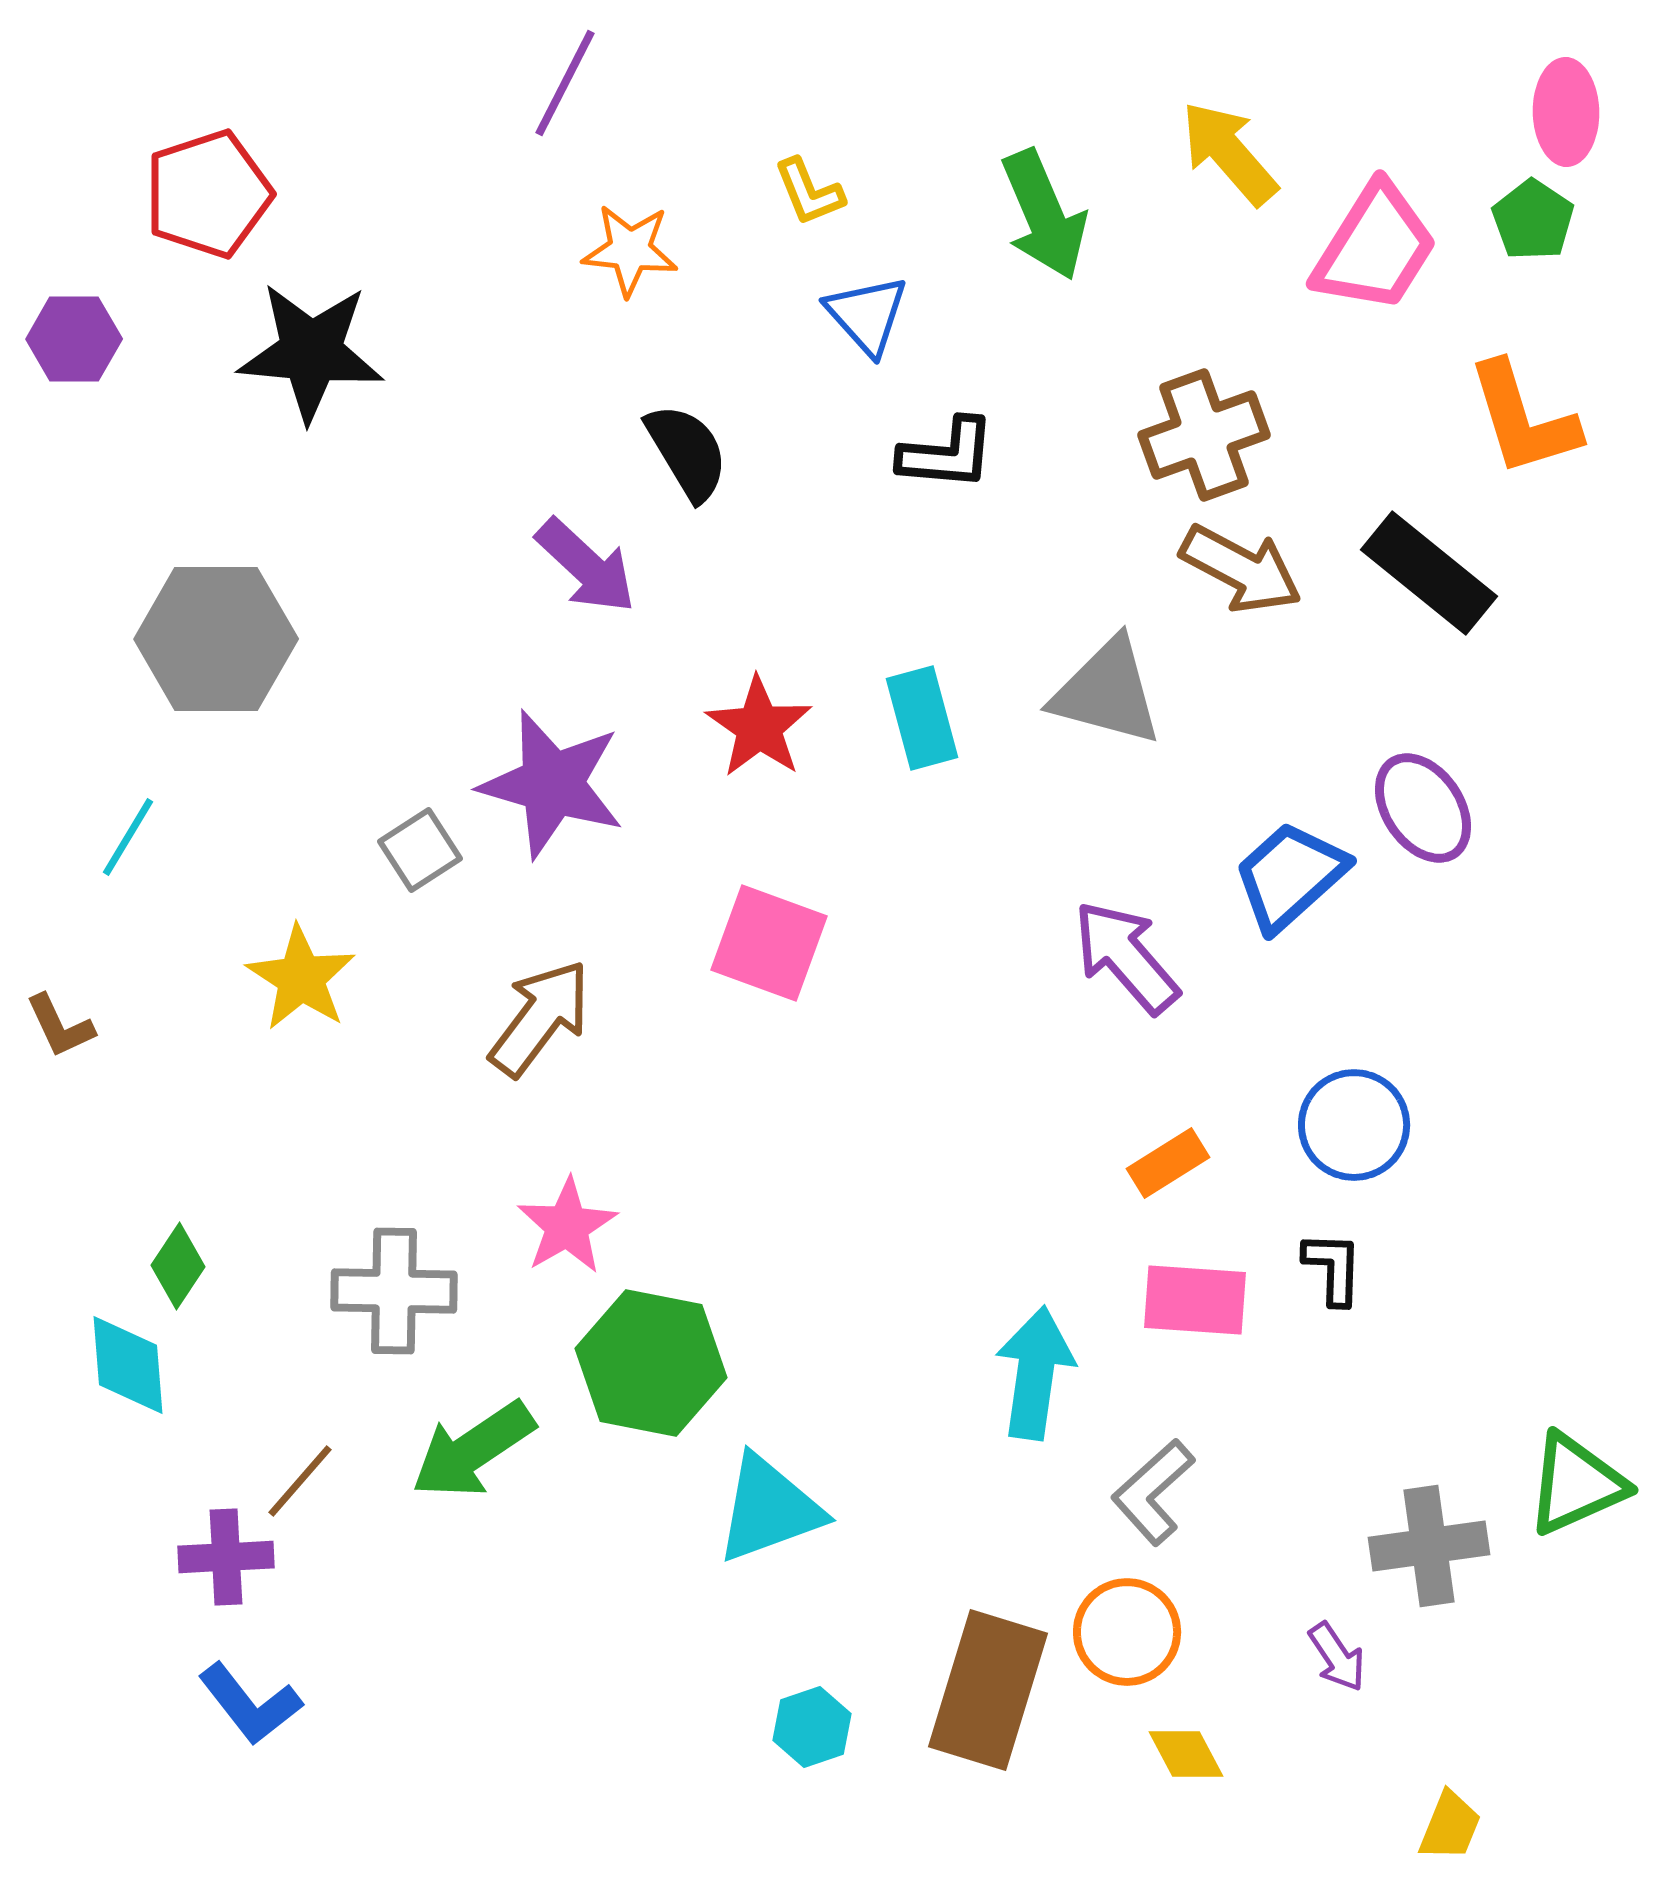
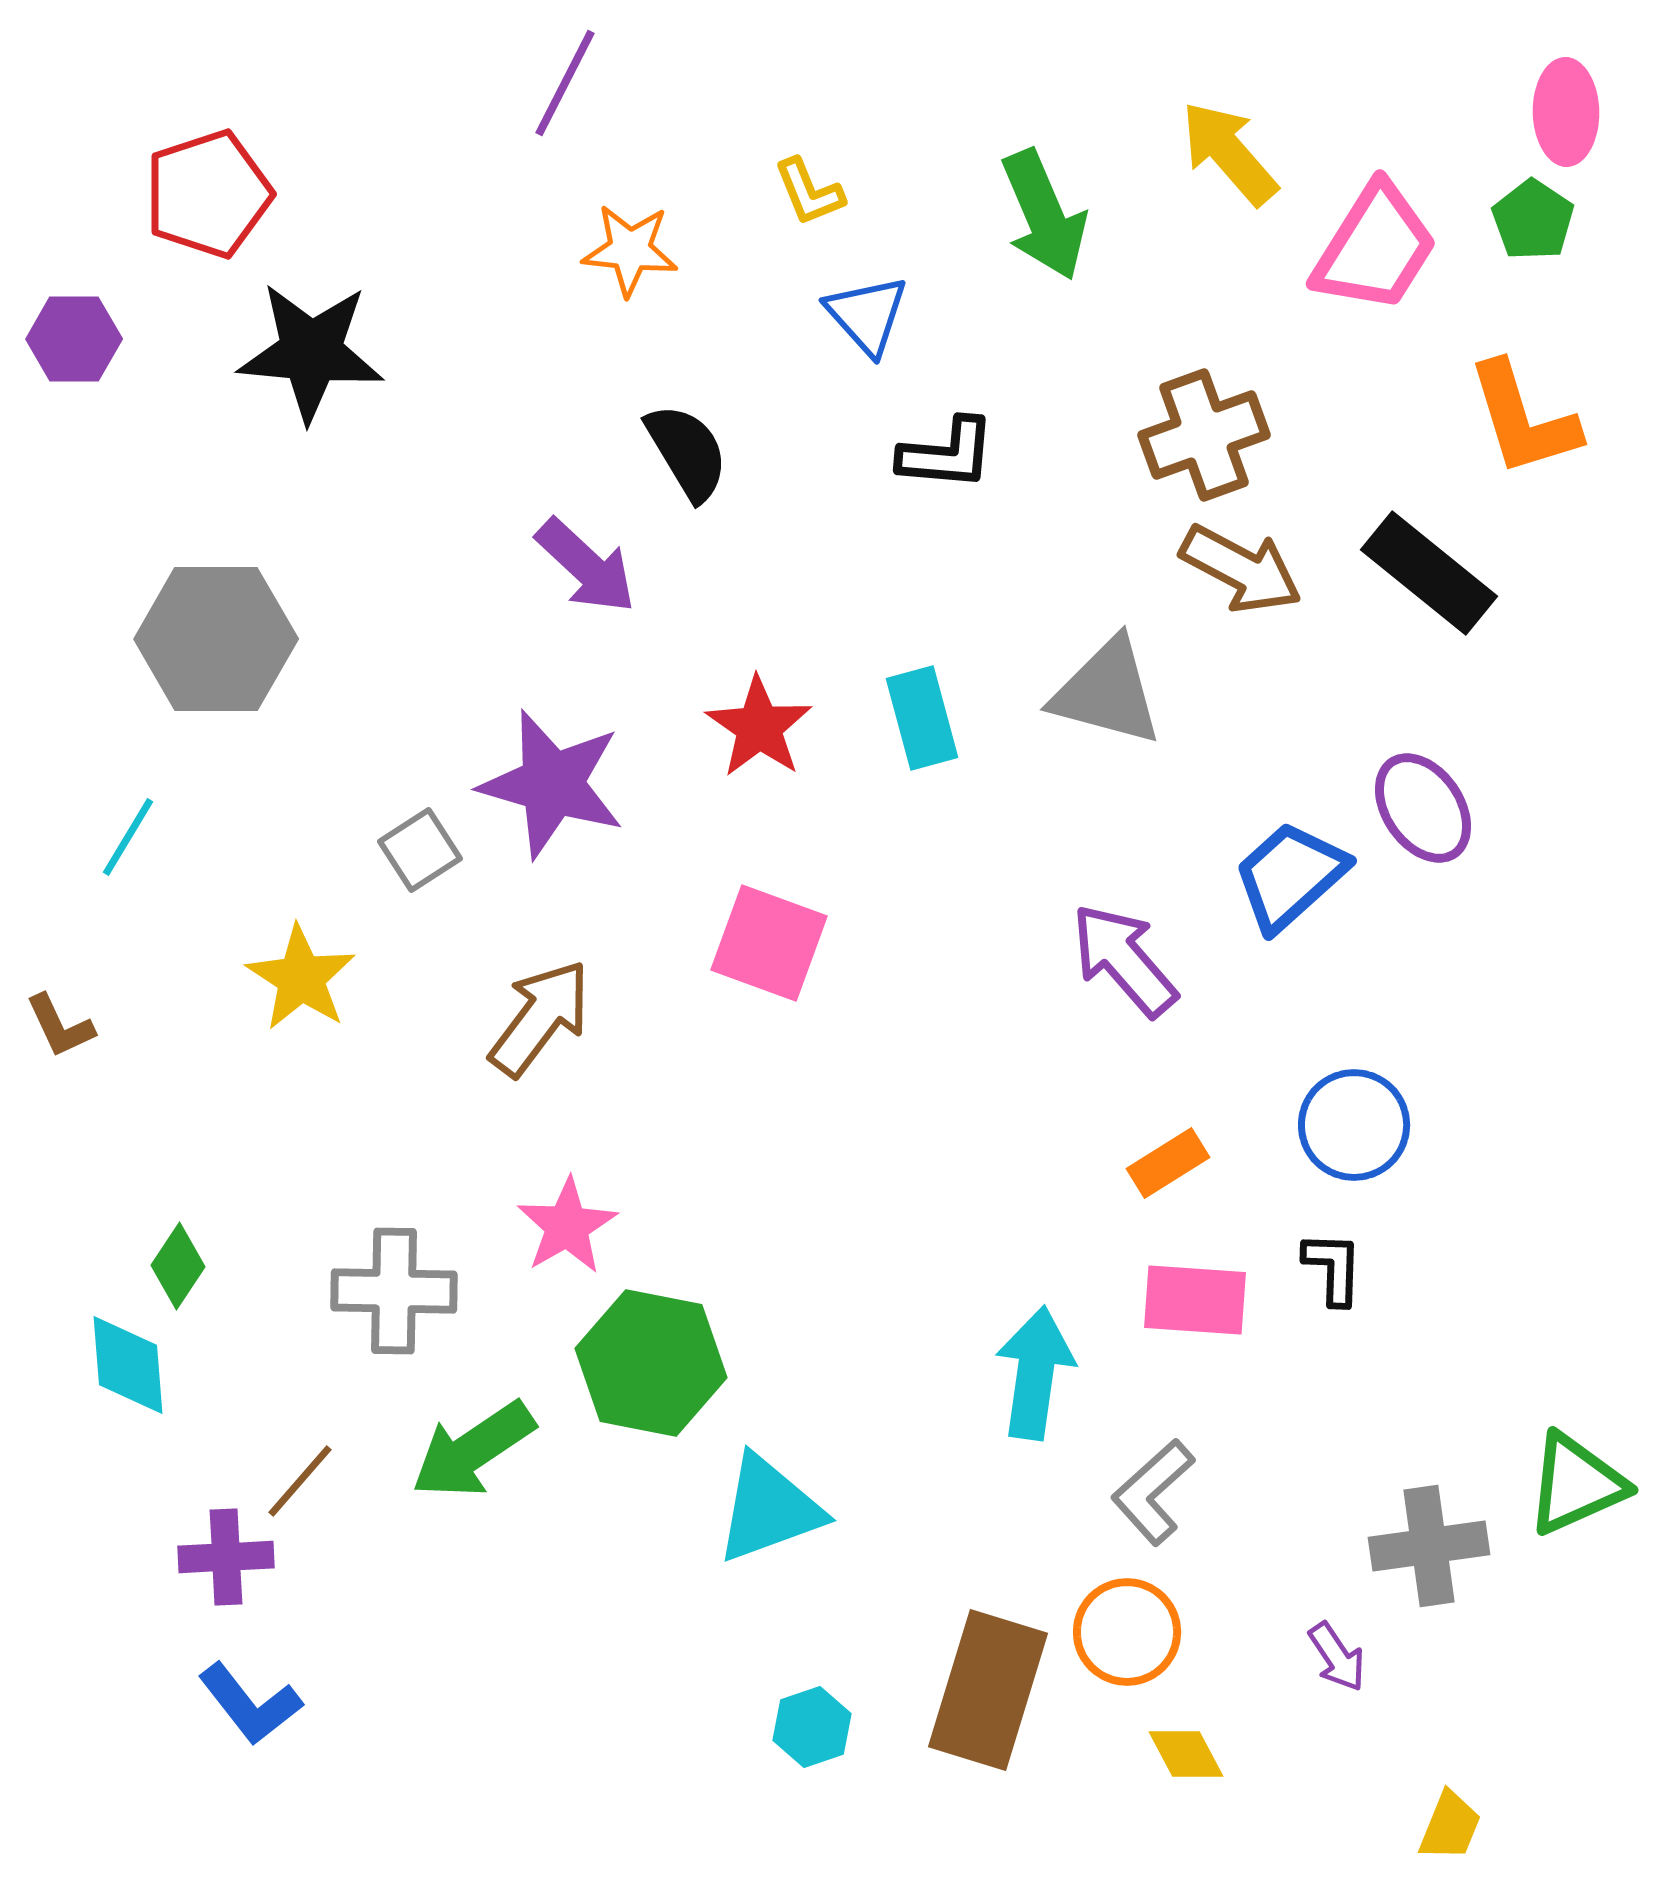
purple arrow at (1126, 957): moved 2 px left, 3 px down
